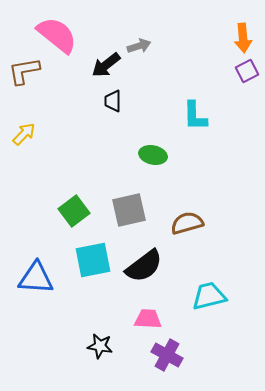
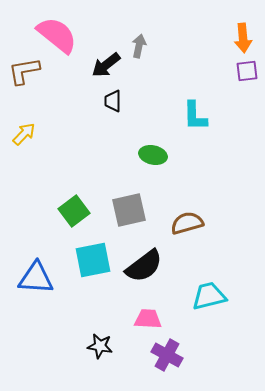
gray arrow: rotated 60 degrees counterclockwise
purple square: rotated 20 degrees clockwise
